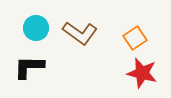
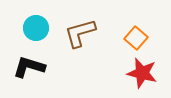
brown L-shape: rotated 128 degrees clockwise
orange square: moved 1 px right; rotated 15 degrees counterclockwise
black L-shape: rotated 16 degrees clockwise
